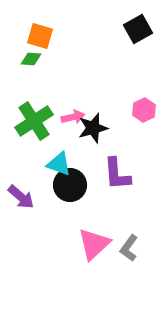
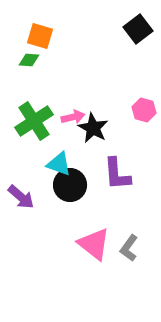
black square: rotated 8 degrees counterclockwise
green diamond: moved 2 px left, 1 px down
pink hexagon: rotated 20 degrees counterclockwise
black star: rotated 28 degrees counterclockwise
pink triangle: rotated 39 degrees counterclockwise
